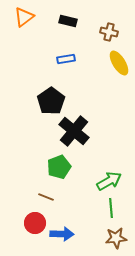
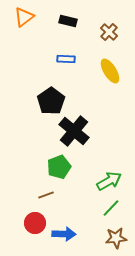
brown cross: rotated 30 degrees clockwise
blue rectangle: rotated 12 degrees clockwise
yellow ellipse: moved 9 px left, 8 px down
brown line: moved 2 px up; rotated 42 degrees counterclockwise
green line: rotated 48 degrees clockwise
blue arrow: moved 2 px right
